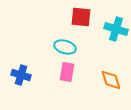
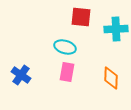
cyan cross: rotated 20 degrees counterclockwise
blue cross: rotated 18 degrees clockwise
orange diamond: moved 2 px up; rotated 20 degrees clockwise
